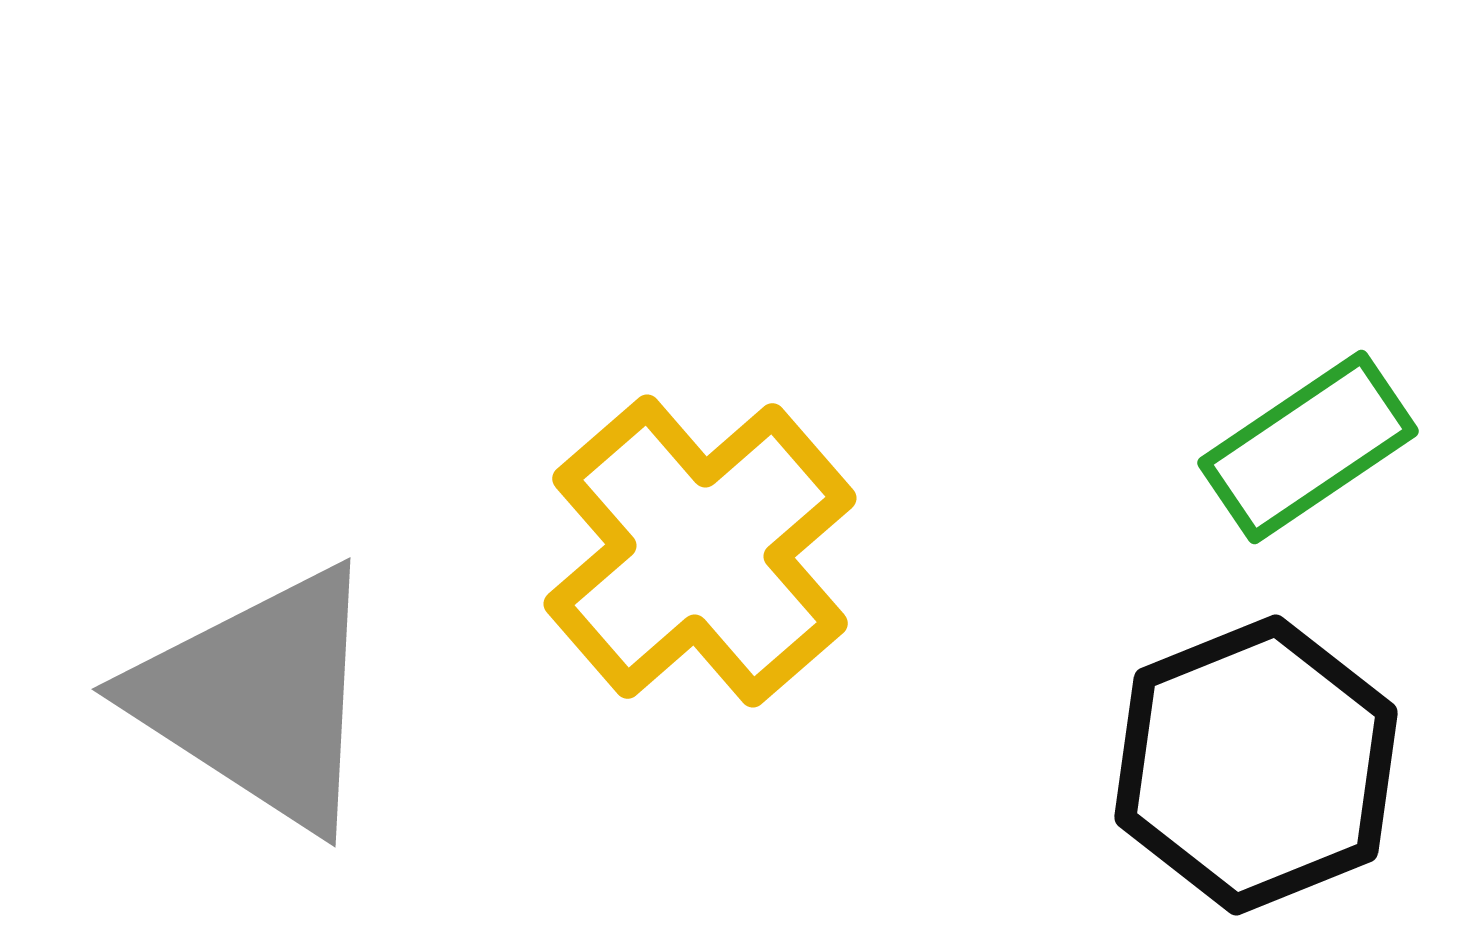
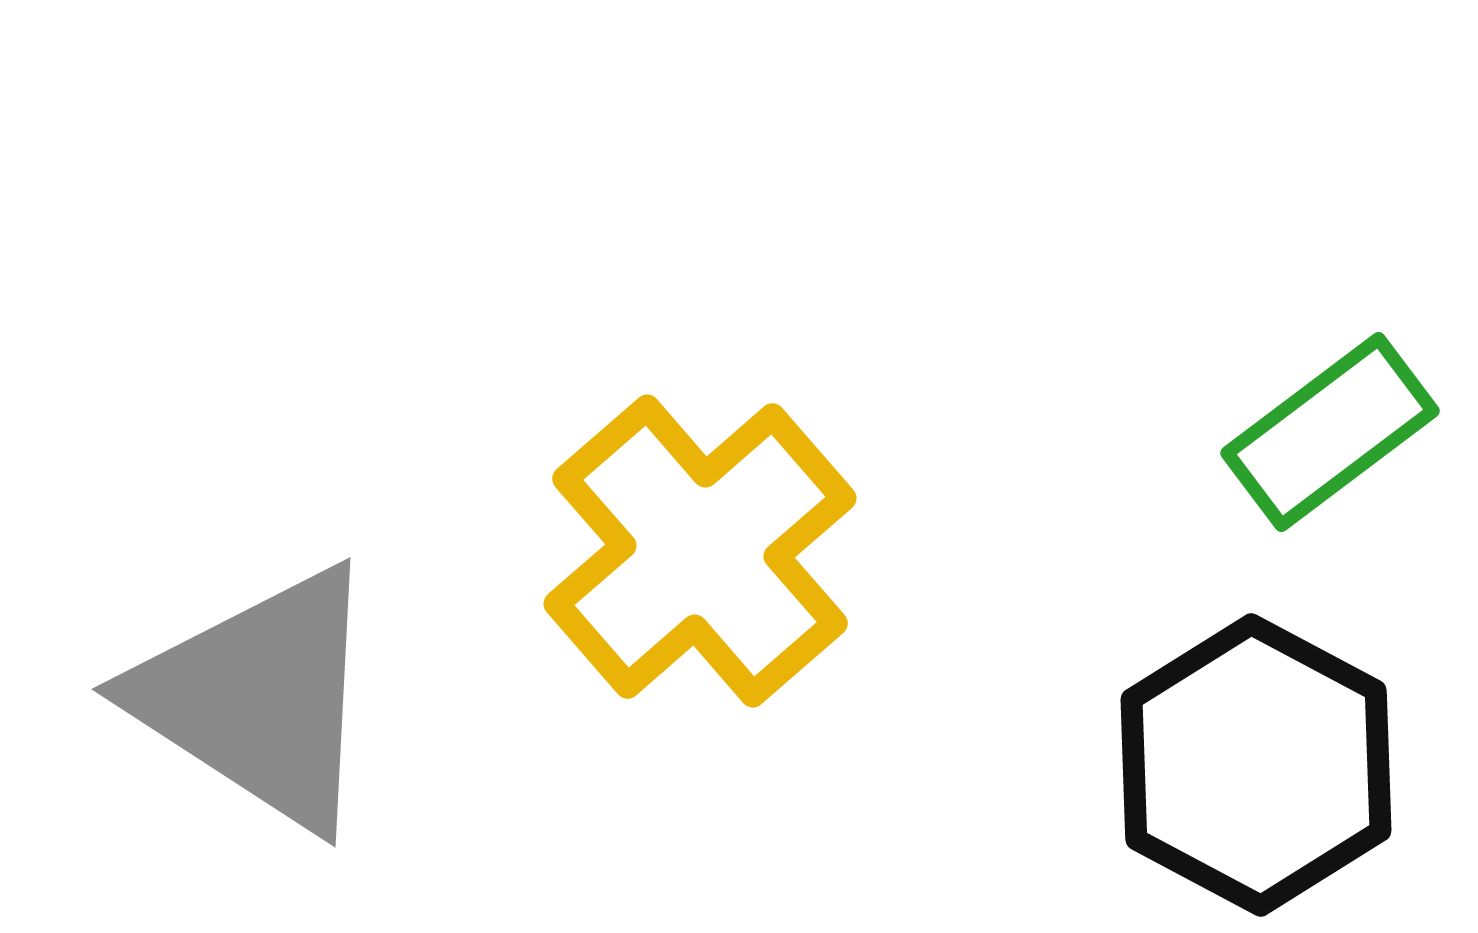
green rectangle: moved 22 px right, 15 px up; rotated 3 degrees counterclockwise
black hexagon: rotated 10 degrees counterclockwise
